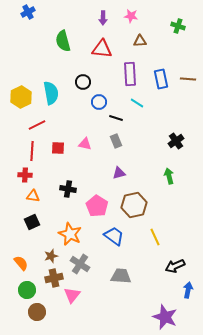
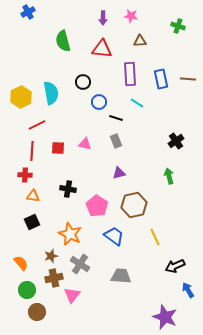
blue arrow at (188, 290): rotated 42 degrees counterclockwise
